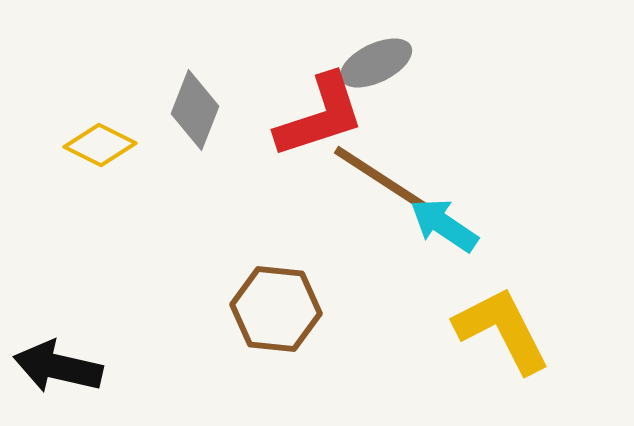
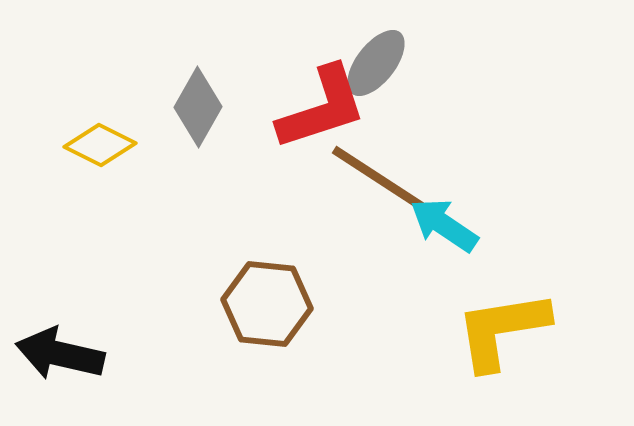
gray ellipse: rotated 26 degrees counterclockwise
gray diamond: moved 3 px right, 3 px up; rotated 8 degrees clockwise
red L-shape: moved 2 px right, 8 px up
brown line: moved 2 px left
brown hexagon: moved 9 px left, 5 px up
yellow L-shape: rotated 72 degrees counterclockwise
black arrow: moved 2 px right, 13 px up
